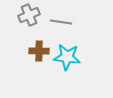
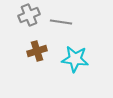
brown cross: moved 2 px left; rotated 18 degrees counterclockwise
cyan star: moved 8 px right, 2 px down
